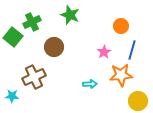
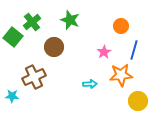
green star: moved 5 px down
green cross: rotated 12 degrees counterclockwise
blue line: moved 2 px right
